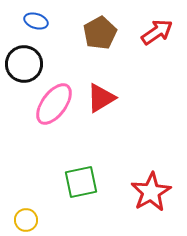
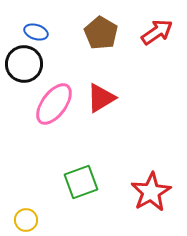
blue ellipse: moved 11 px down
brown pentagon: moved 1 px right; rotated 12 degrees counterclockwise
green square: rotated 8 degrees counterclockwise
